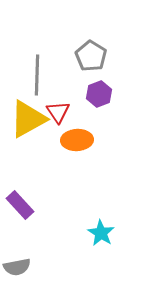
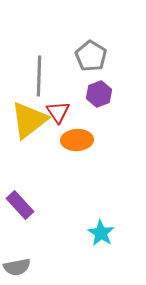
gray line: moved 2 px right, 1 px down
yellow triangle: moved 1 px right, 1 px down; rotated 9 degrees counterclockwise
